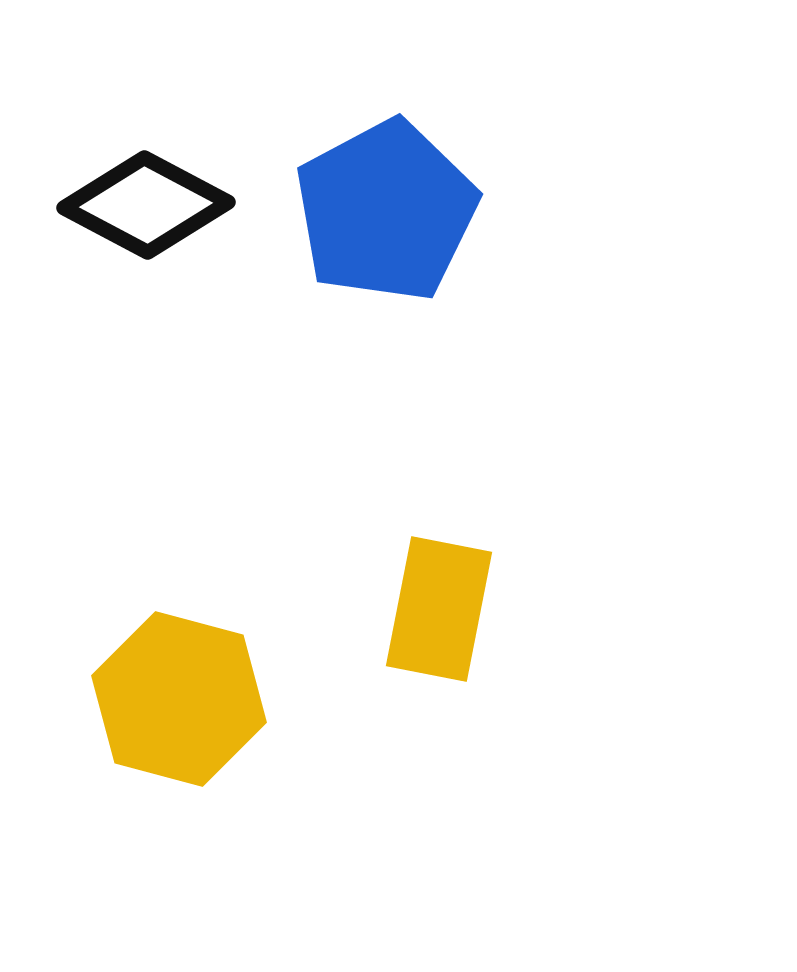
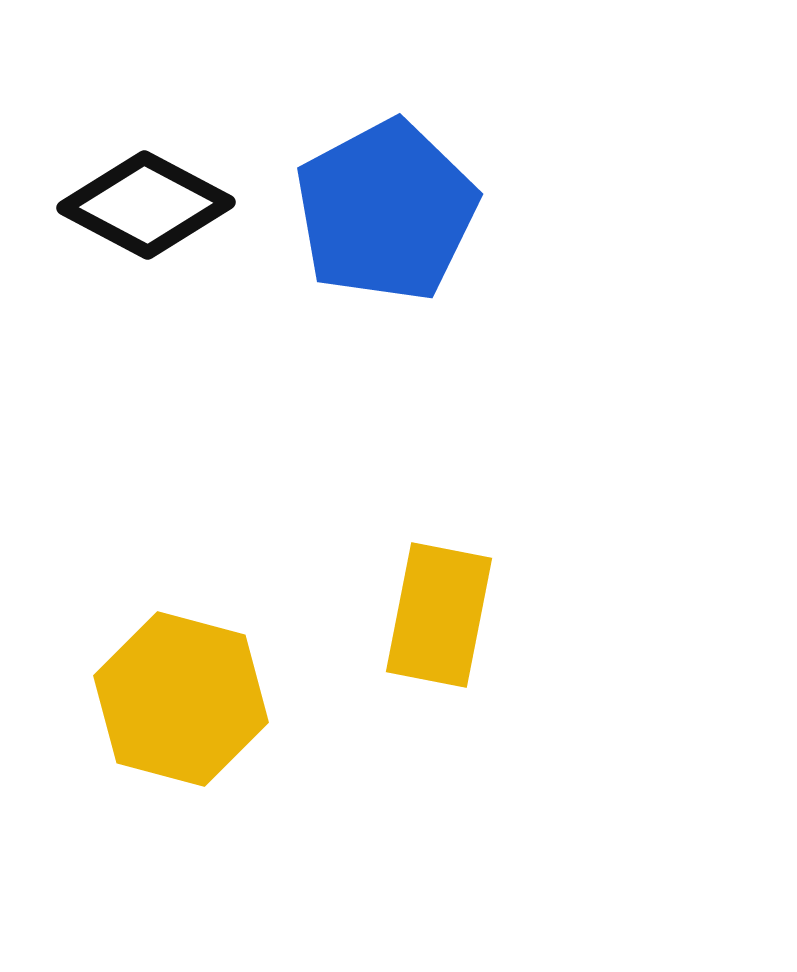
yellow rectangle: moved 6 px down
yellow hexagon: moved 2 px right
